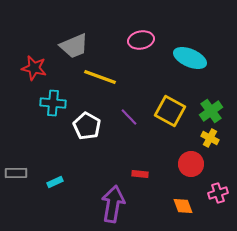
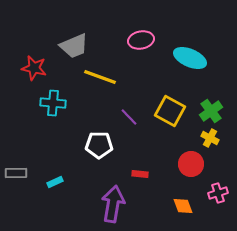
white pentagon: moved 12 px right, 19 px down; rotated 28 degrees counterclockwise
